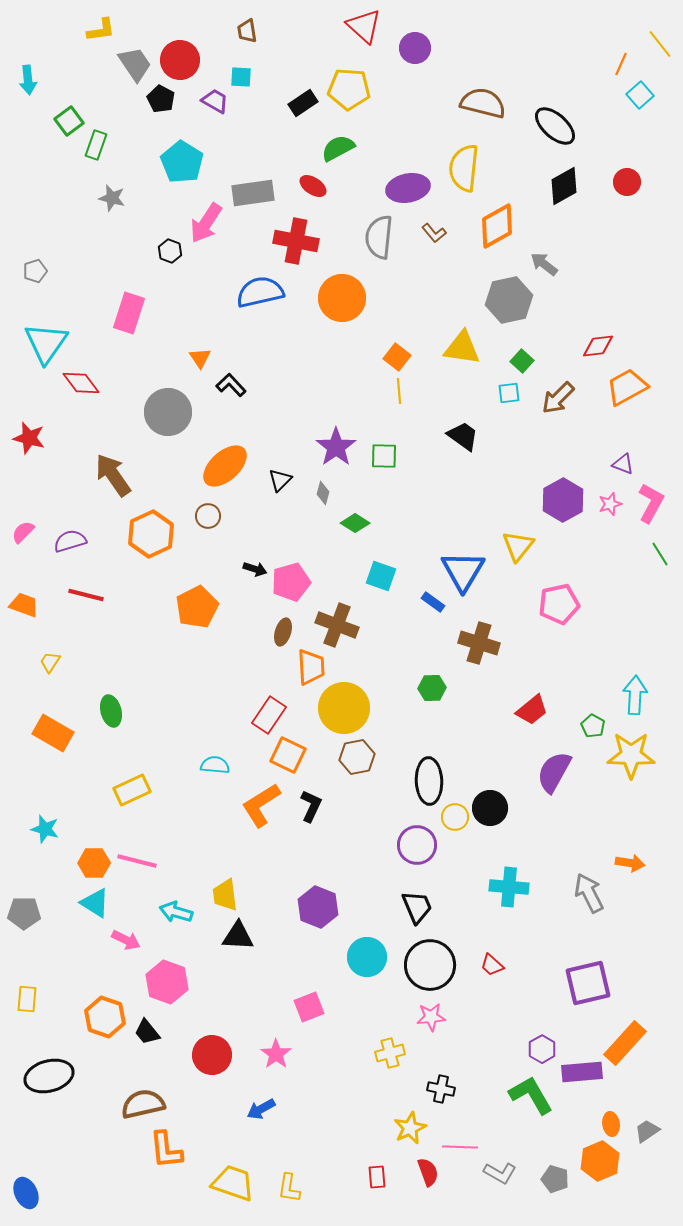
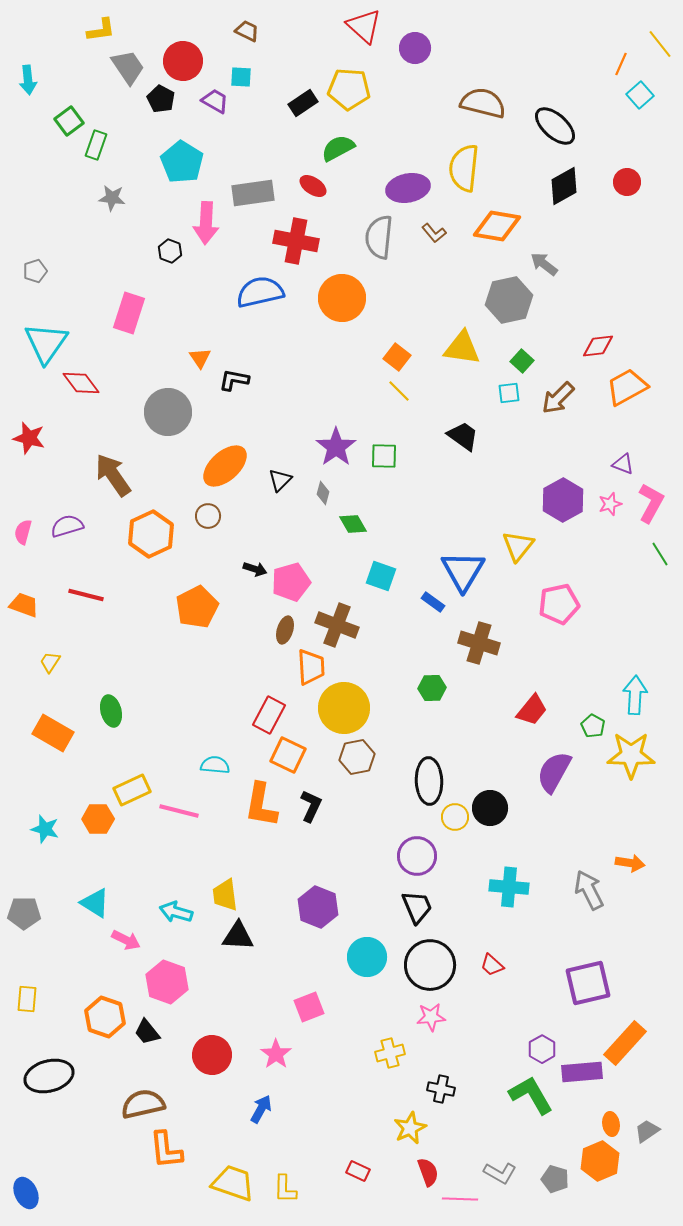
brown trapezoid at (247, 31): rotated 125 degrees clockwise
red circle at (180, 60): moved 3 px right, 1 px down
gray trapezoid at (135, 64): moved 7 px left, 3 px down
gray star at (112, 198): rotated 8 degrees counterclockwise
pink arrow at (206, 223): rotated 30 degrees counterclockwise
orange diamond at (497, 226): rotated 39 degrees clockwise
black L-shape at (231, 385): moved 3 px right, 5 px up; rotated 36 degrees counterclockwise
yellow line at (399, 391): rotated 40 degrees counterclockwise
green diamond at (355, 523): moved 2 px left, 1 px down; rotated 28 degrees clockwise
pink semicircle at (23, 532): rotated 30 degrees counterclockwise
purple semicircle at (70, 541): moved 3 px left, 15 px up
brown ellipse at (283, 632): moved 2 px right, 2 px up
red trapezoid at (532, 710): rotated 12 degrees counterclockwise
red rectangle at (269, 715): rotated 6 degrees counterclockwise
orange L-shape at (261, 805): rotated 48 degrees counterclockwise
purple circle at (417, 845): moved 11 px down
pink line at (137, 861): moved 42 px right, 50 px up
orange hexagon at (94, 863): moved 4 px right, 44 px up
gray arrow at (589, 893): moved 3 px up
blue arrow at (261, 1109): rotated 148 degrees clockwise
pink line at (460, 1147): moved 52 px down
red rectangle at (377, 1177): moved 19 px left, 6 px up; rotated 60 degrees counterclockwise
yellow L-shape at (289, 1188): moved 4 px left, 1 px down; rotated 8 degrees counterclockwise
